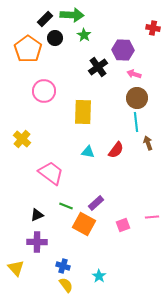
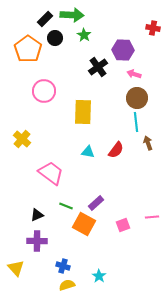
purple cross: moved 1 px up
yellow semicircle: moved 1 px right; rotated 70 degrees counterclockwise
